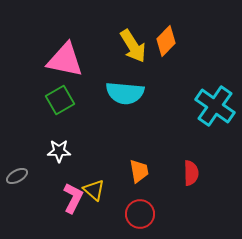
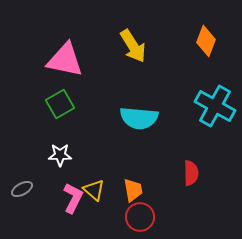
orange diamond: moved 40 px right; rotated 24 degrees counterclockwise
cyan semicircle: moved 14 px right, 25 px down
green square: moved 4 px down
cyan cross: rotated 6 degrees counterclockwise
white star: moved 1 px right, 4 px down
orange trapezoid: moved 6 px left, 19 px down
gray ellipse: moved 5 px right, 13 px down
red circle: moved 3 px down
